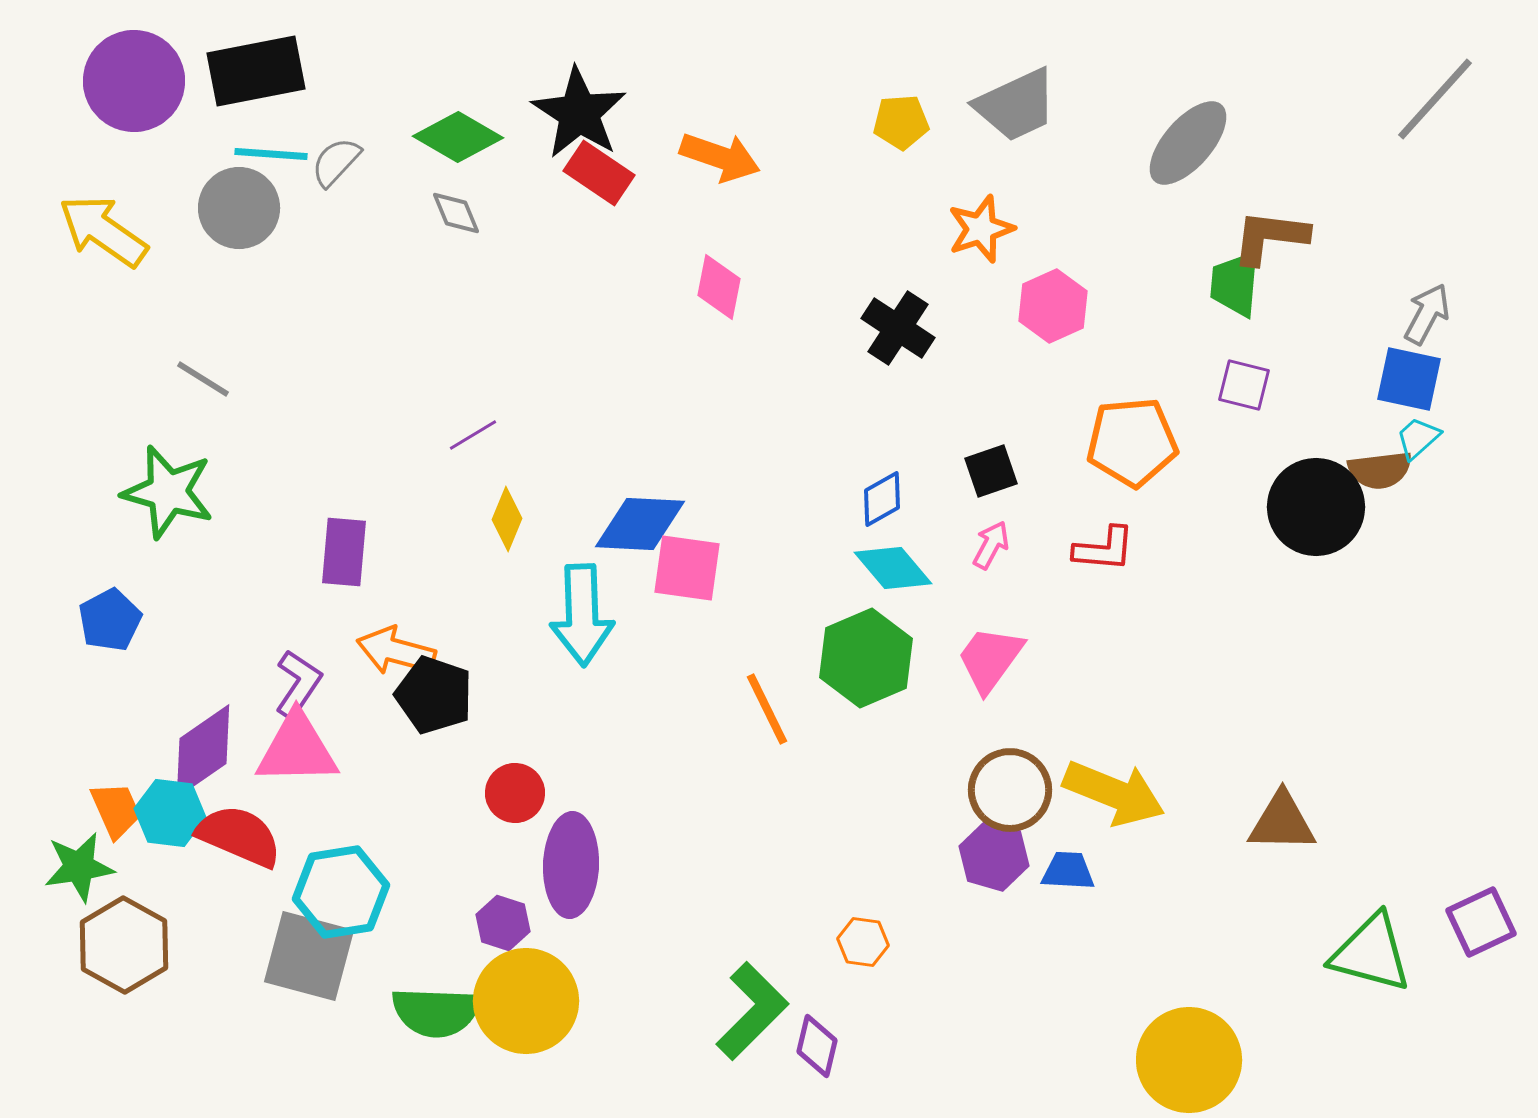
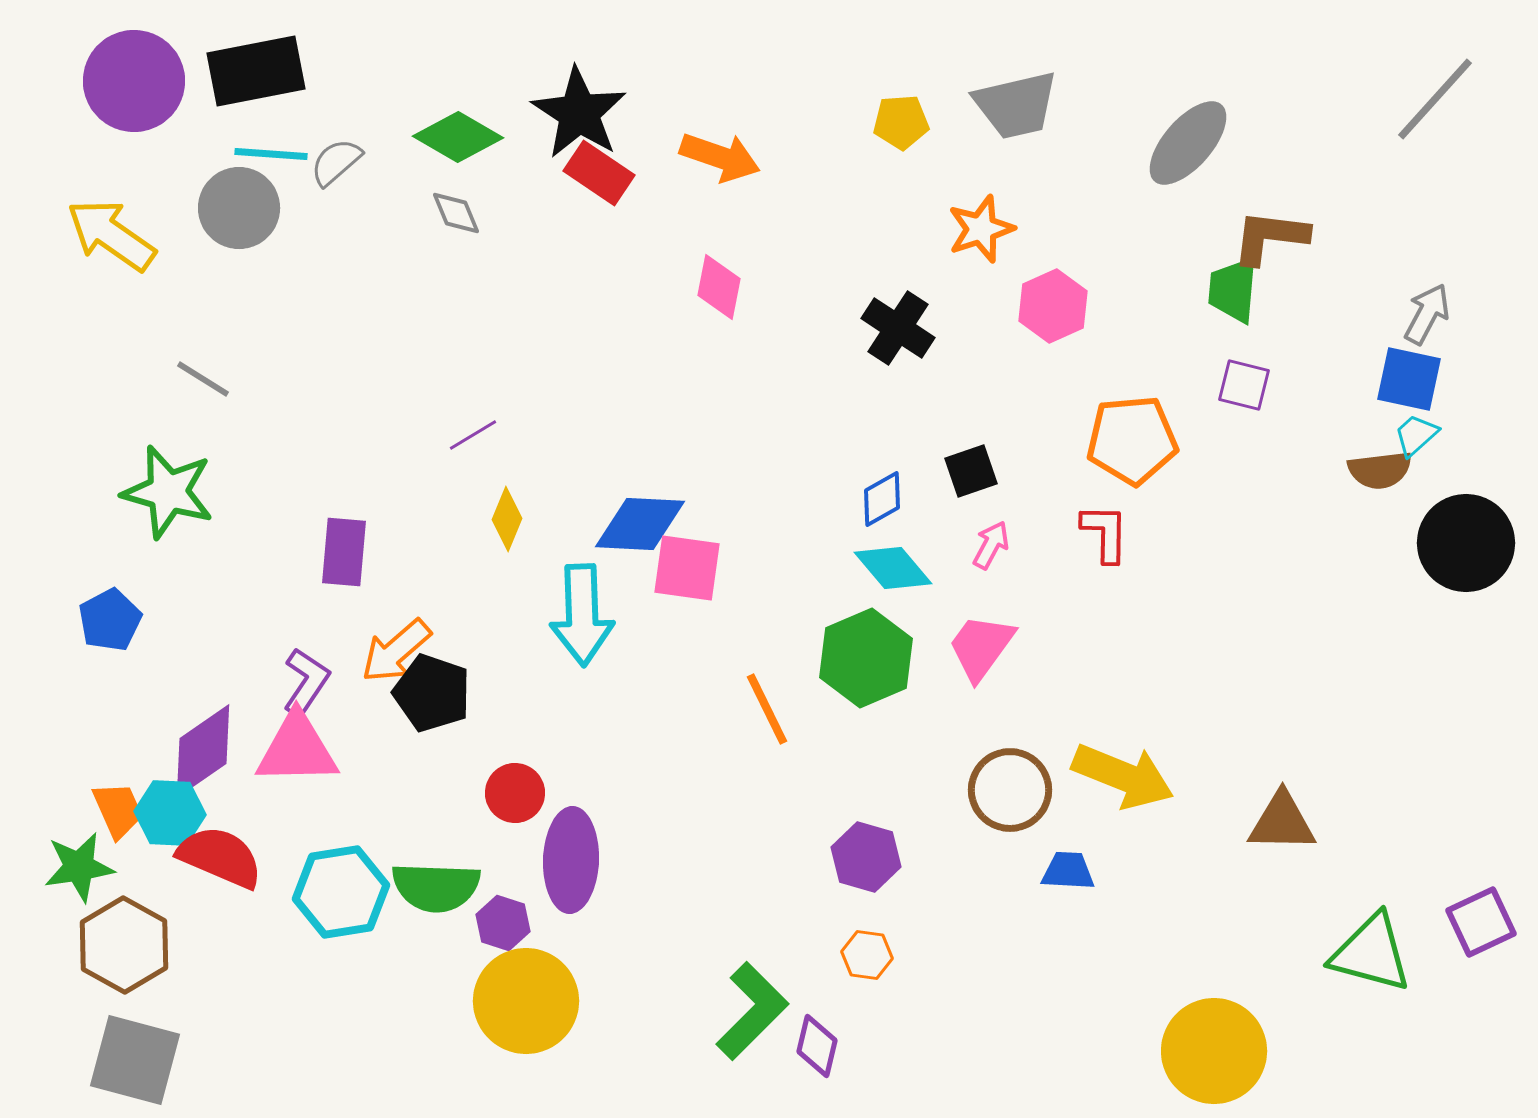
gray trapezoid at (1016, 105): rotated 12 degrees clockwise
gray semicircle at (336, 162): rotated 6 degrees clockwise
yellow arrow at (103, 231): moved 8 px right, 4 px down
green trapezoid at (1235, 284): moved 2 px left, 6 px down
cyan trapezoid at (1418, 438): moved 2 px left, 3 px up
orange pentagon at (1132, 442): moved 2 px up
black square at (991, 471): moved 20 px left
black circle at (1316, 507): moved 150 px right, 36 px down
red L-shape at (1104, 549): moved 1 px right, 16 px up; rotated 94 degrees counterclockwise
orange arrow at (396, 651): rotated 56 degrees counterclockwise
pink trapezoid at (990, 659): moved 9 px left, 12 px up
purple L-shape at (298, 684): moved 8 px right, 2 px up
black pentagon at (434, 695): moved 2 px left, 2 px up
yellow arrow at (1114, 793): moved 9 px right, 17 px up
orange trapezoid at (116, 810): moved 2 px right
cyan hexagon at (170, 813): rotated 4 degrees counterclockwise
red semicircle at (239, 836): moved 19 px left, 21 px down
purple hexagon at (994, 856): moved 128 px left, 1 px down
purple ellipse at (571, 865): moved 5 px up
orange hexagon at (863, 942): moved 4 px right, 13 px down
gray square at (309, 956): moved 174 px left, 104 px down
green semicircle at (436, 1012): moved 125 px up
yellow circle at (1189, 1060): moved 25 px right, 9 px up
